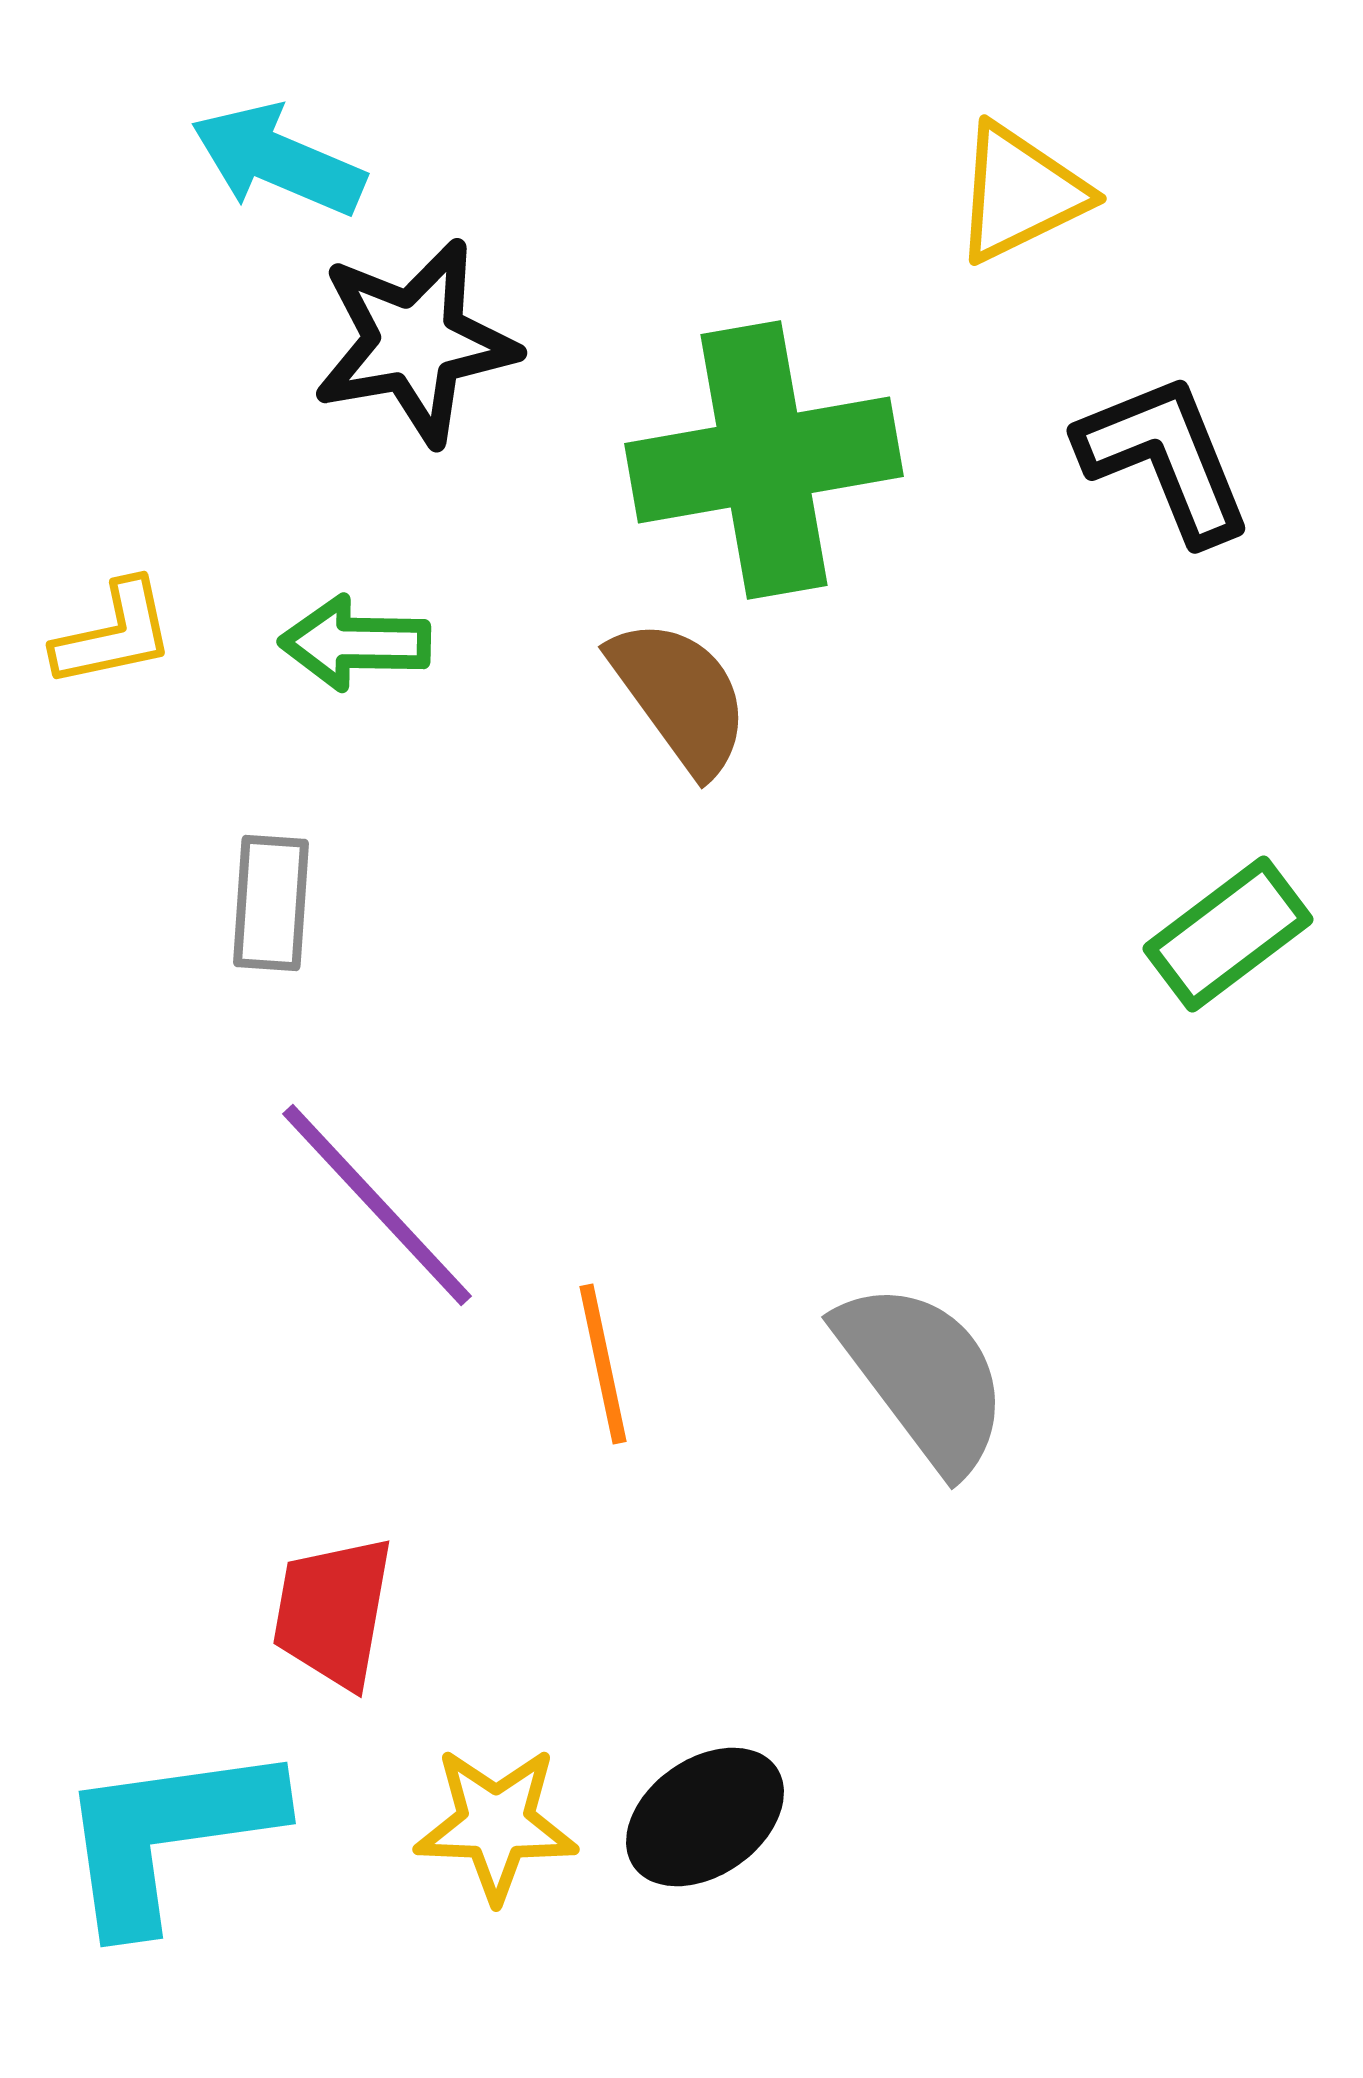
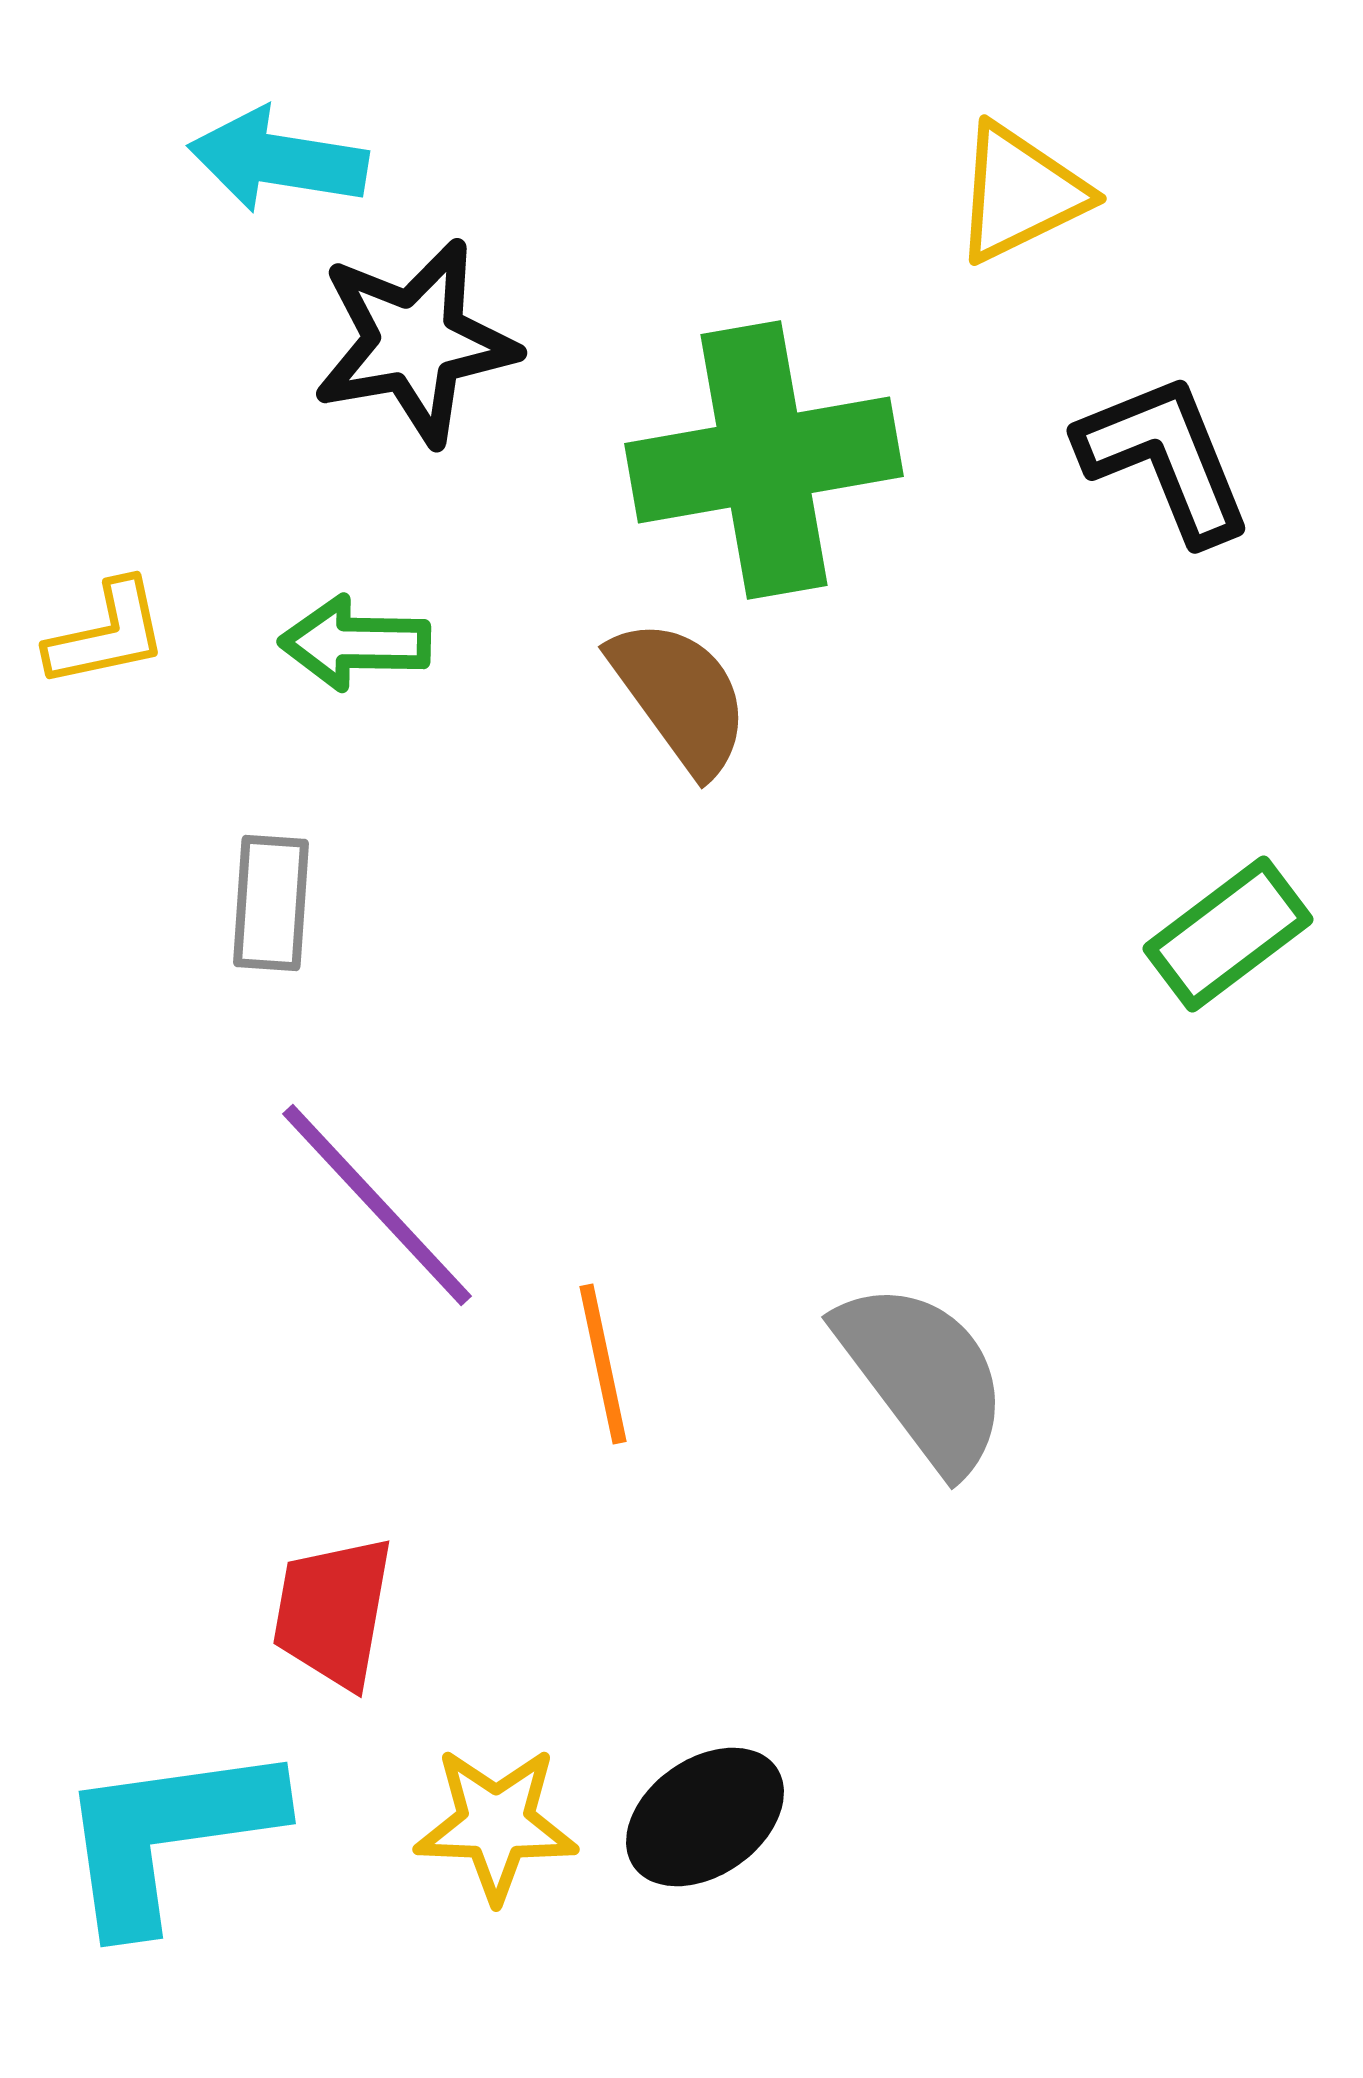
cyan arrow: rotated 14 degrees counterclockwise
yellow L-shape: moved 7 px left
